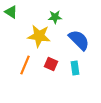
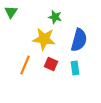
green triangle: rotated 32 degrees clockwise
green star: rotated 16 degrees clockwise
yellow star: moved 5 px right, 3 px down
blue semicircle: rotated 60 degrees clockwise
